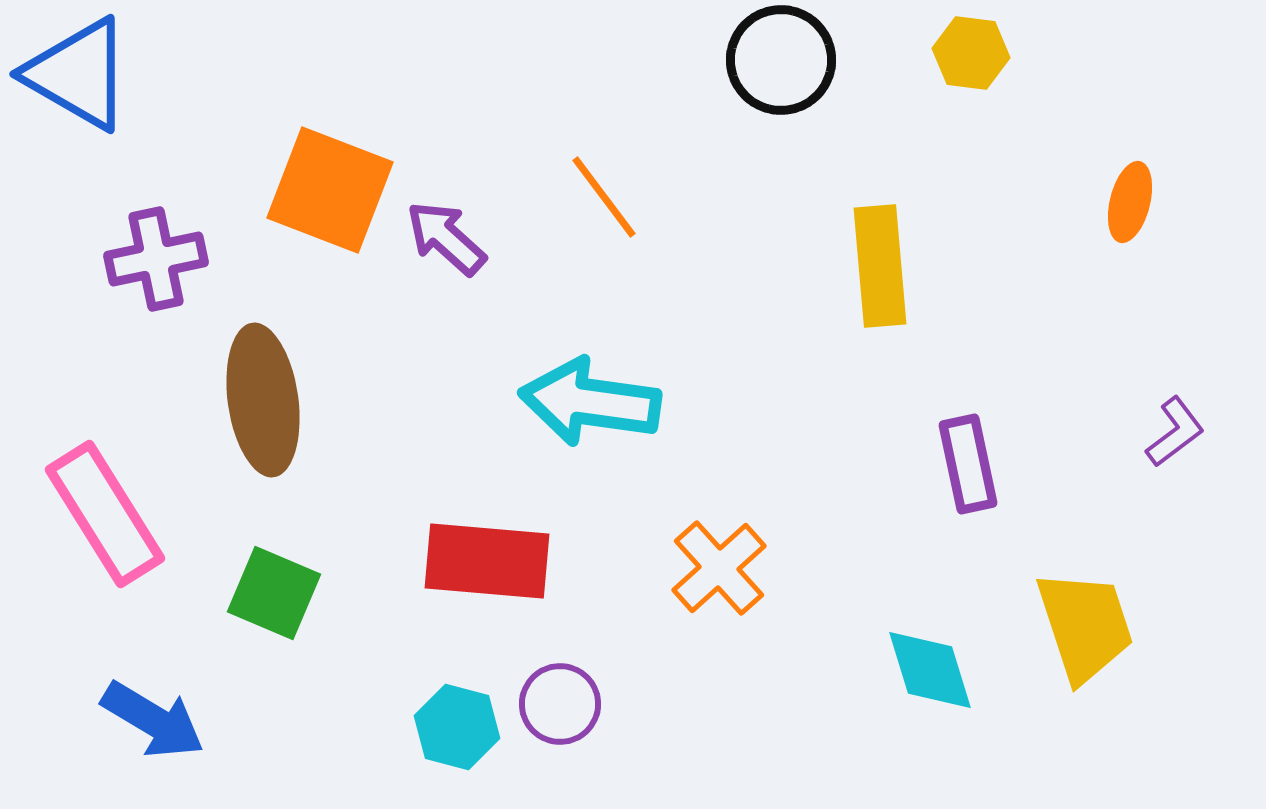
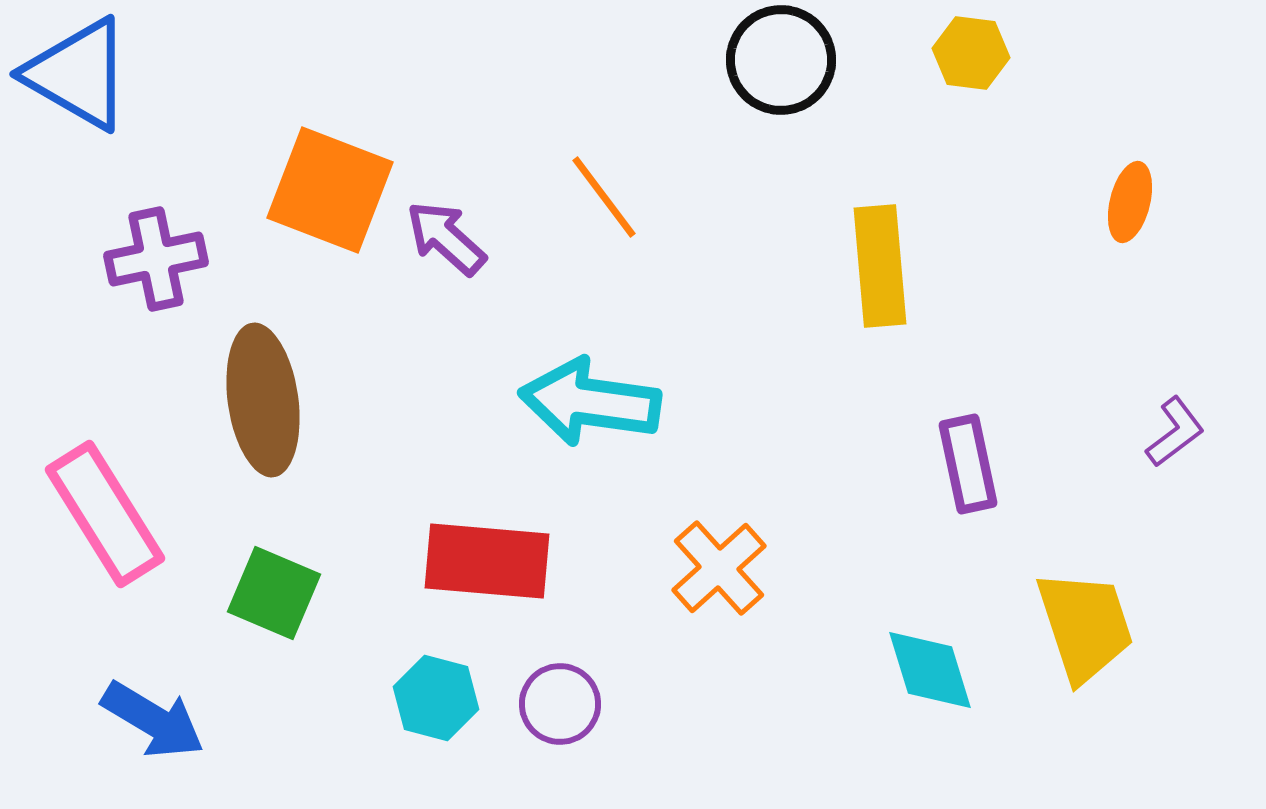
cyan hexagon: moved 21 px left, 29 px up
